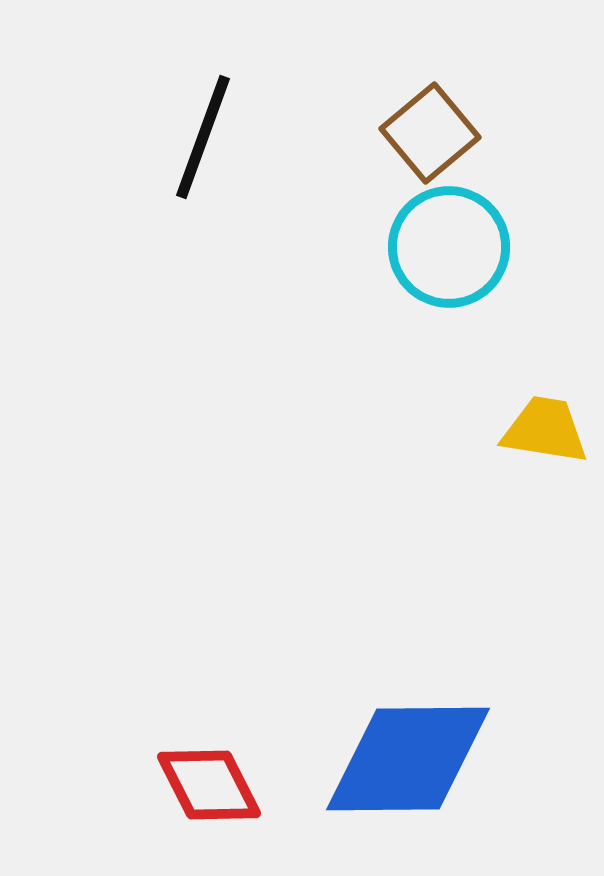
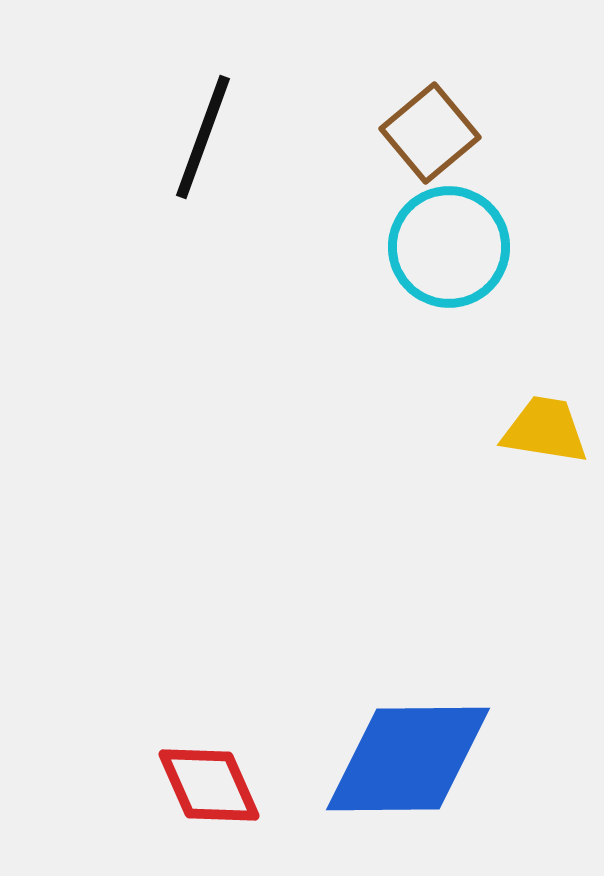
red diamond: rotated 3 degrees clockwise
